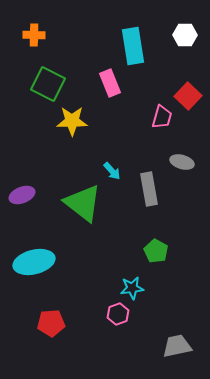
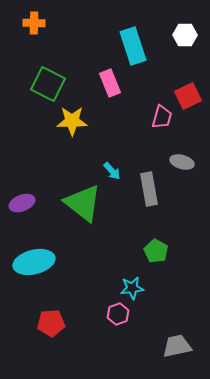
orange cross: moved 12 px up
cyan rectangle: rotated 9 degrees counterclockwise
red square: rotated 20 degrees clockwise
purple ellipse: moved 8 px down
